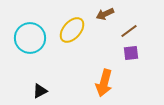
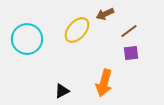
yellow ellipse: moved 5 px right
cyan circle: moved 3 px left, 1 px down
black triangle: moved 22 px right
